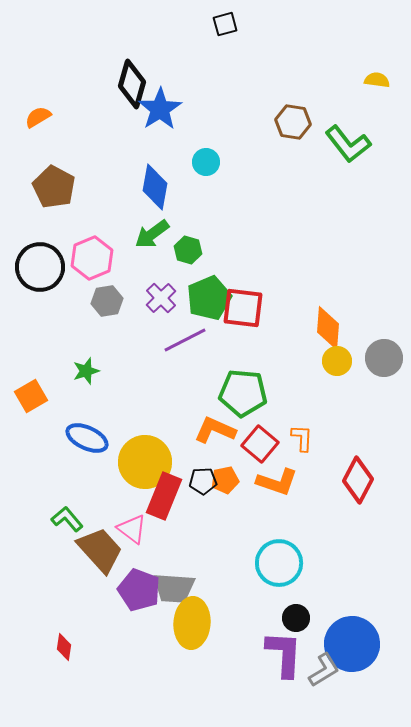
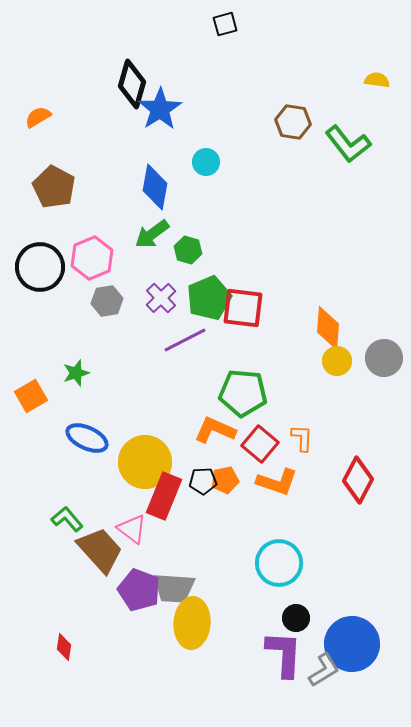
green star at (86, 371): moved 10 px left, 2 px down
